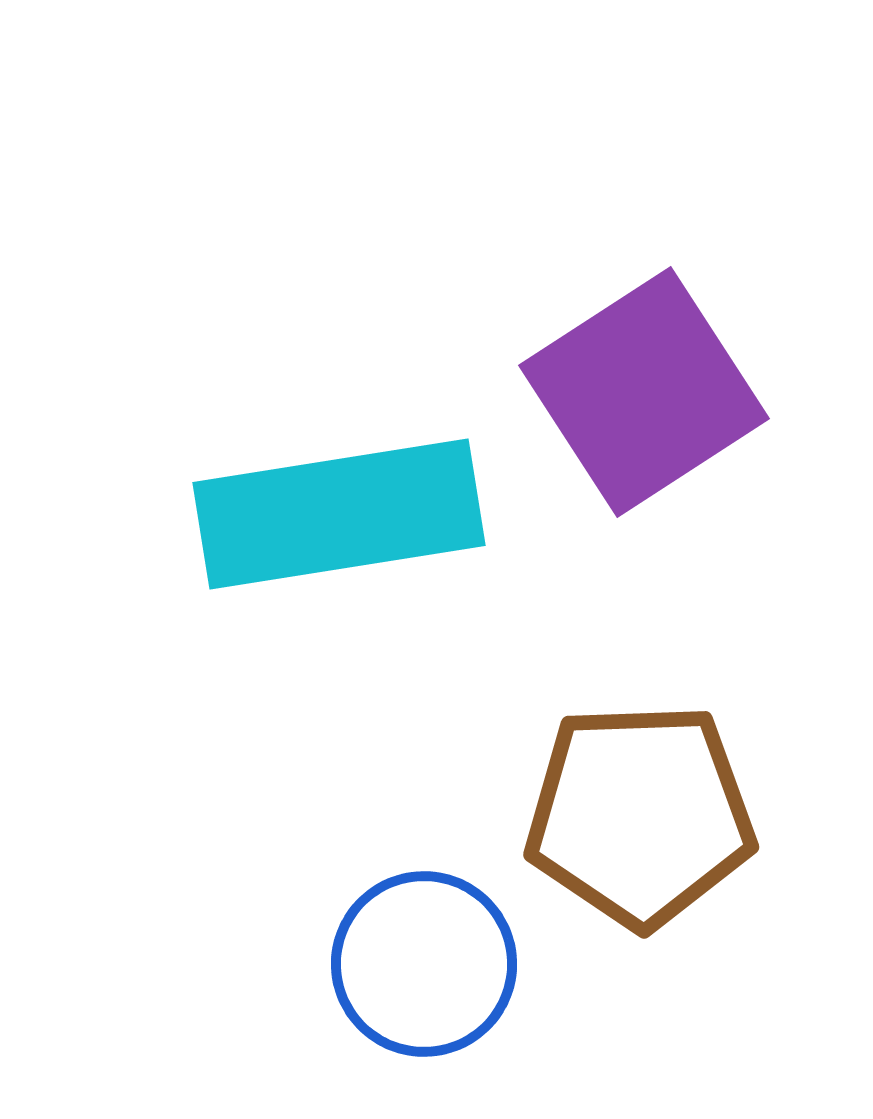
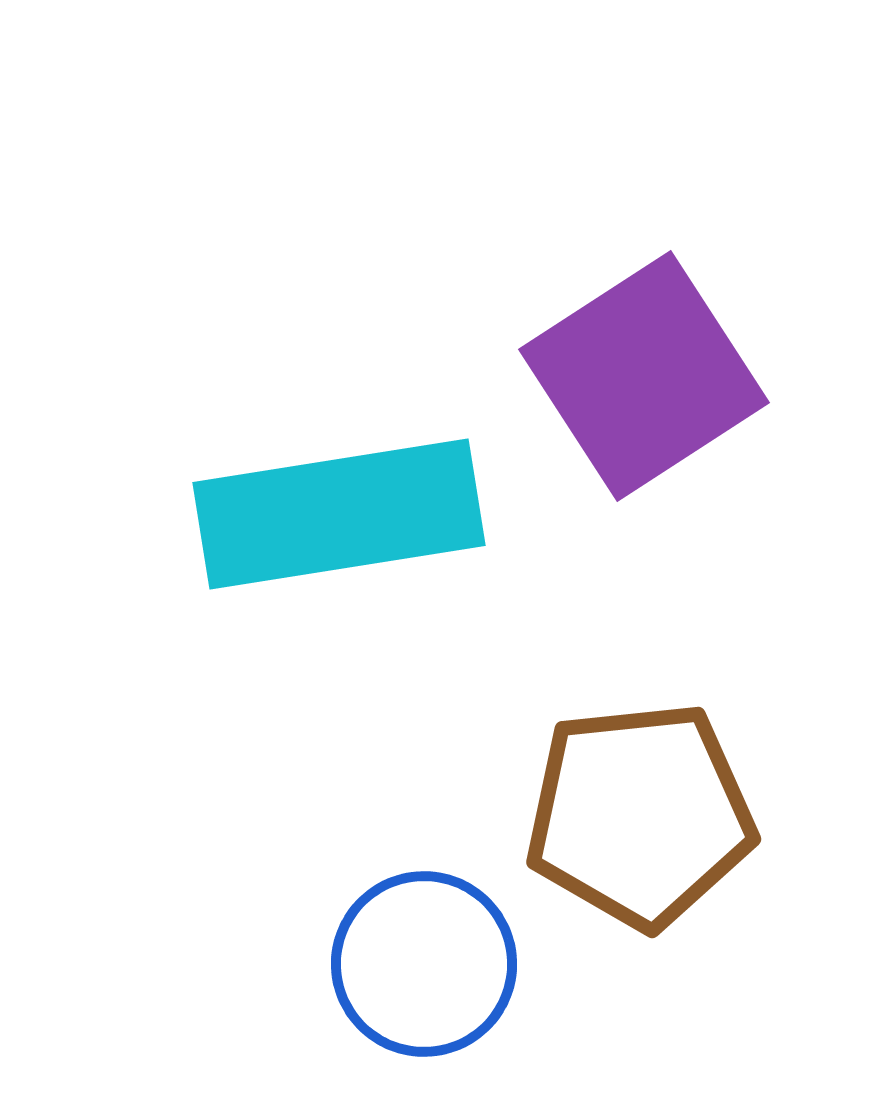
purple square: moved 16 px up
brown pentagon: rotated 4 degrees counterclockwise
